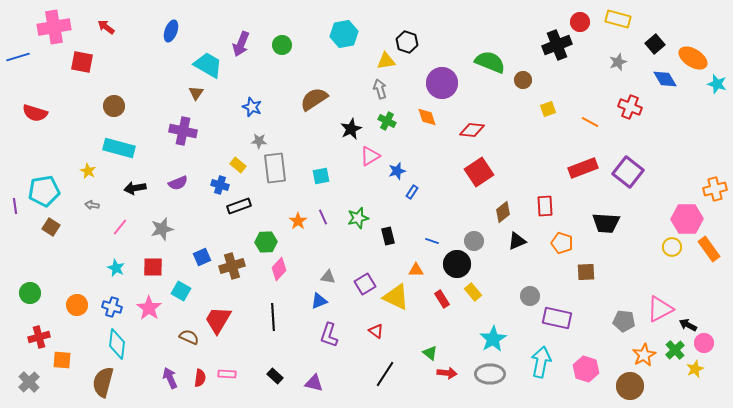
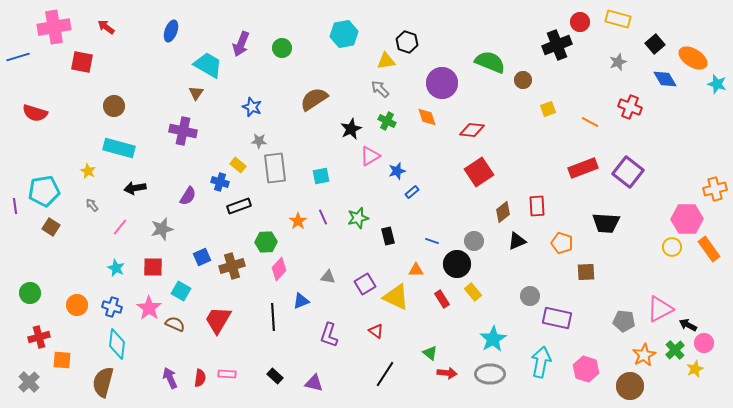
green circle at (282, 45): moved 3 px down
gray arrow at (380, 89): rotated 30 degrees counterclockwise
purple semicircle at (178, 183): moved 10 px right, 13 px down; rotated 36 degrees counterclockwise
blue cross at (220, 185): moved 3 px up
blue rectangle at (412, 192): rotated 16 degrees clockwise
gray arrow at (92, 205): rotated 40 degrees clockwise
red rectangle at (545, 206): moved 8 px left
blue triangle at (319, 301): moved 18 px left
brown semicircle at (189, 337): moved 14 px left, 13 px up
